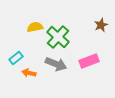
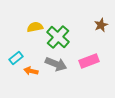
orange arrow: moved 2 px right, 2 px up
